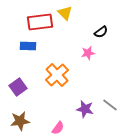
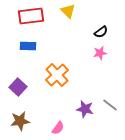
yellow triangle: moved 3 px right, 2 px up
red rectangle: moved 9 px left, 6 px up
pink star: moved 12 px right
purple square: rotated 12 degrees counterclockwise
